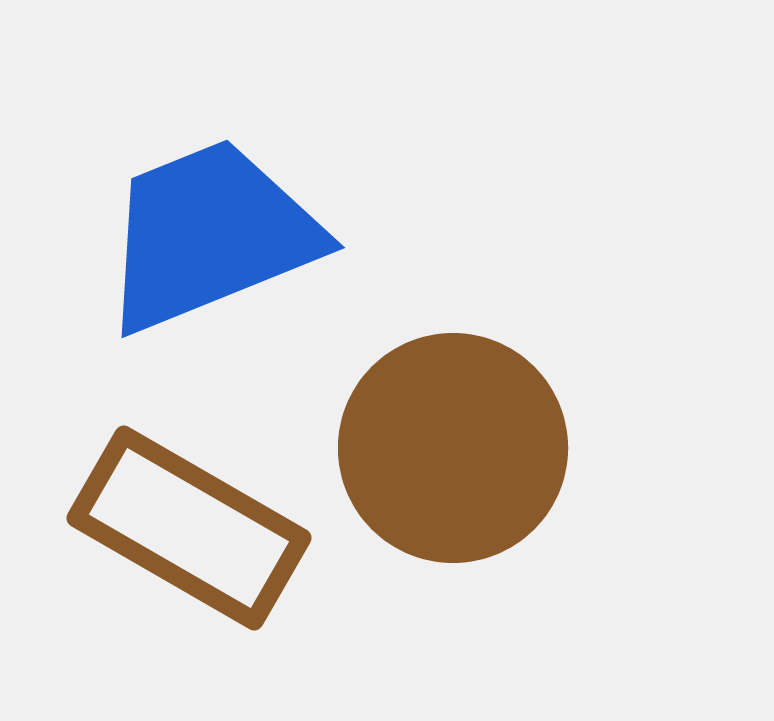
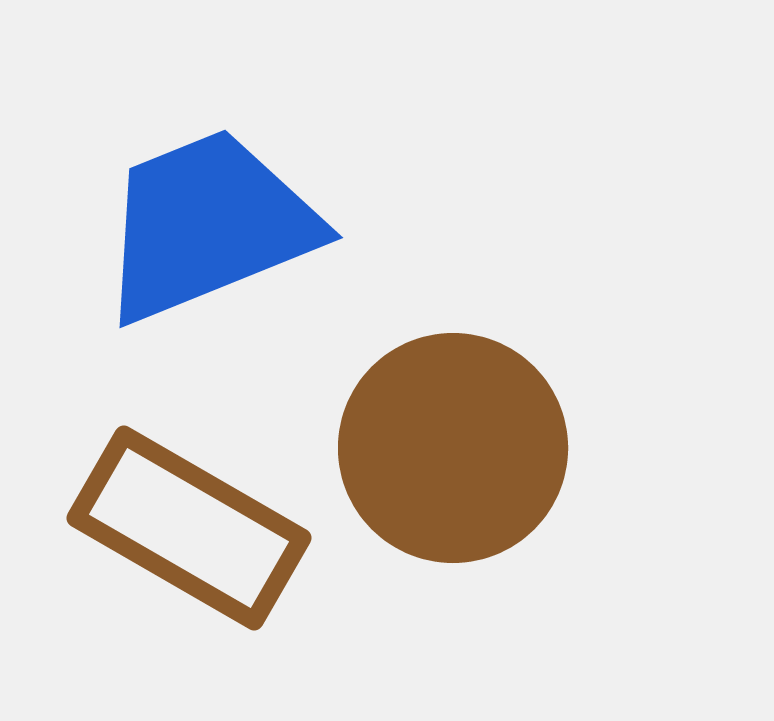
blue trapezoid: moved 2 px left, 10 px up
